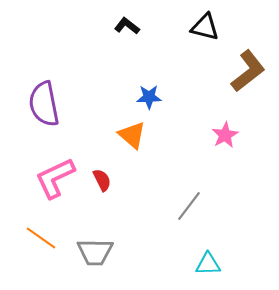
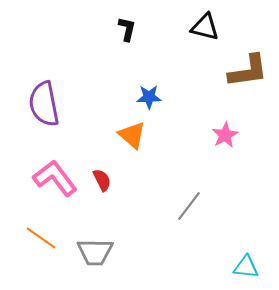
black L-shape: moved 3 px down; rotated 65 degrees clockwise
brown L-shape: rotated 30 degrees clockwise
pink L-shape: rotated 78 degrees clockwise
cyan triangle: moved 38 px right, 3 px down; rotated 8 degrees clockwise
